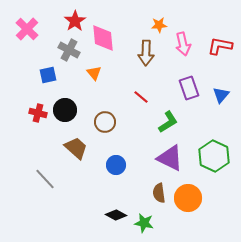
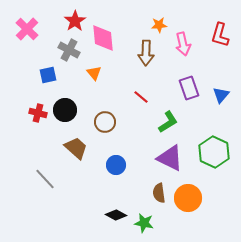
red L-shape: moved 11 px up; rotated 85 degrees counterclockwise
green hexagon: moved 4 px up
